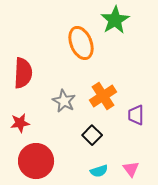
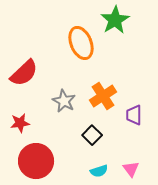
red semicircle: moved 1 px right; rotated 44 degrees clockwise
purple trapezoid: moved 2 px left
